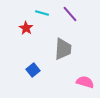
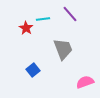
cyan line: moved 1 px right, 6 px down; rotated 24 degrees counterclockwise
gray trapezoid: rotated 25 degrees counterclockwise
pink semicircle: rotated 36 degrees counterclockwise
